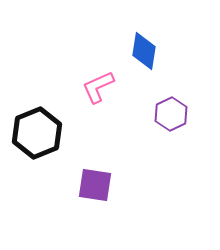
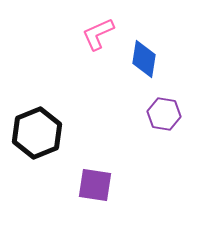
blue diamond: moved 8 px down
pink L-shape: moved 53 px up
purple hexagon: moved 7 px left; rotated 24 degrees counterclockwise
